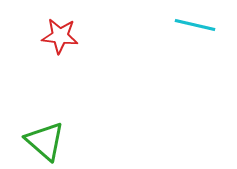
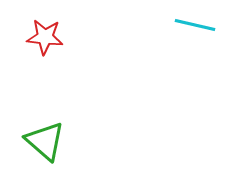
red star: moved 15 px left, 1 px down
